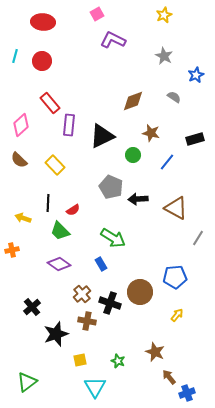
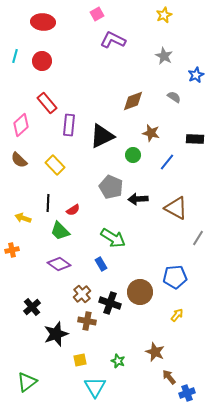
red rectangle at (50, 103): moved 3 px left
black rectangle at (195, 139): rotated 18 degrees clockwise
